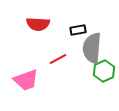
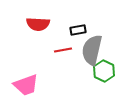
gray semicircle: moved 2 px down; rotated 8 degrees clockwise
red line: moved 5 px right, 9 px up; rotated 18 degrees clockwise
green hexagon: rotated 10 degrees counterclockwise
pink trapezoid: moved 5 px down
